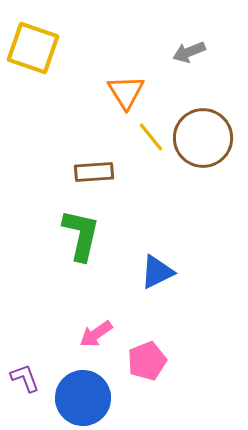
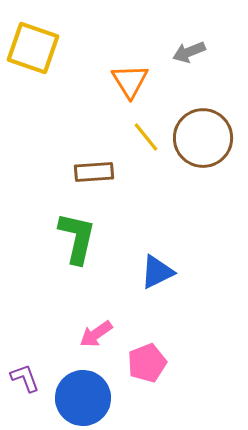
orange triangle: moved 4 px right, 11 px up
yellow line: moved 5 px left
green L-shape: moved 4 px left, 3 px down
pink pentagon: moved 2 px down
